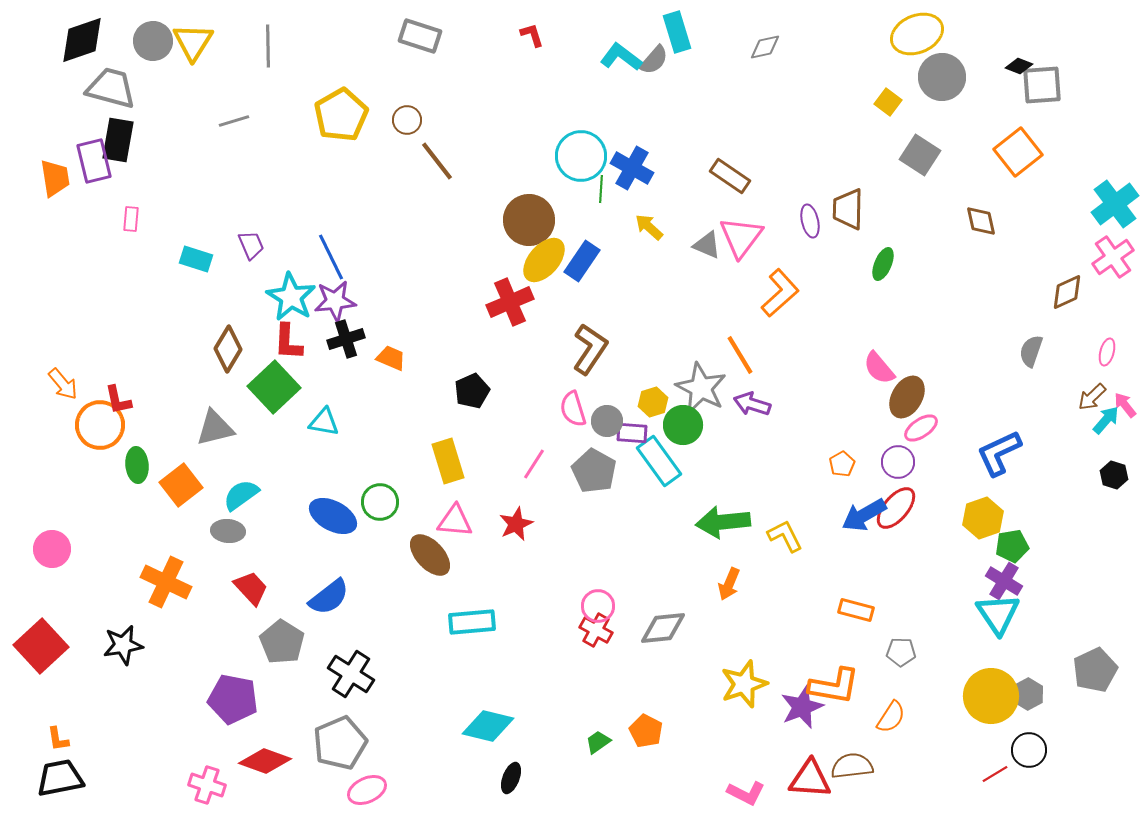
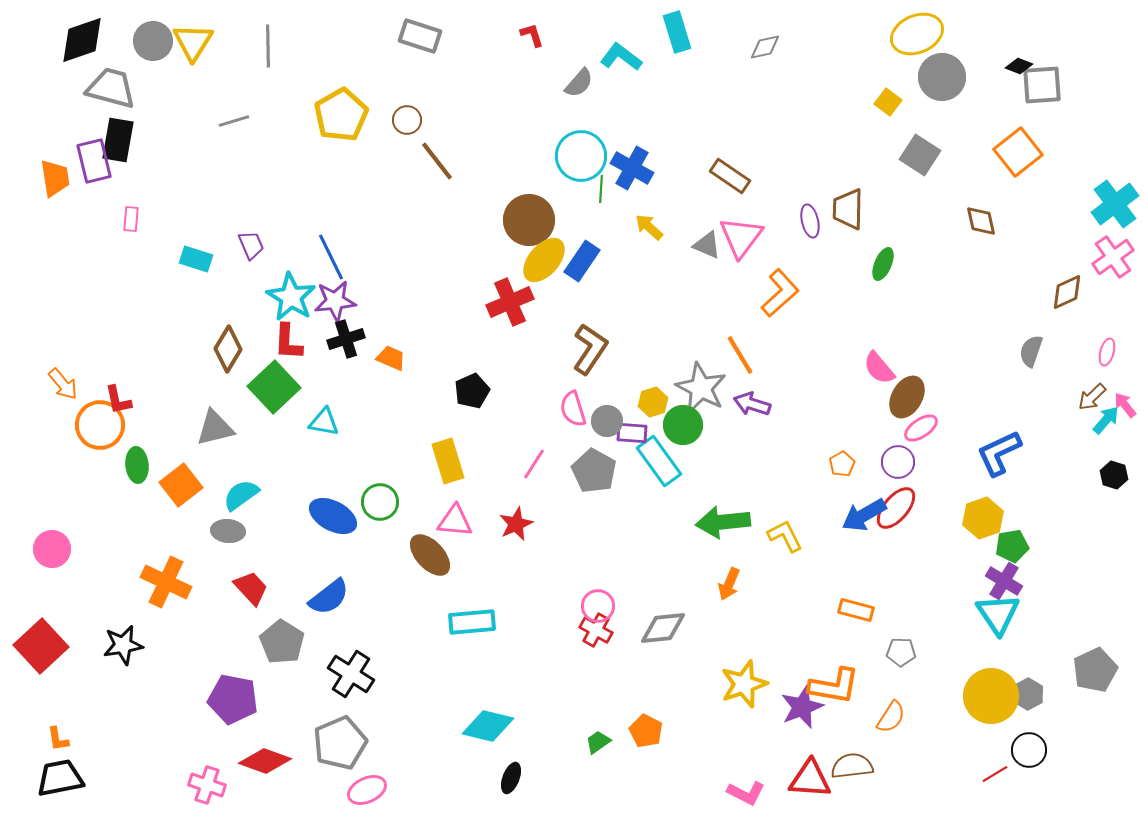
gray semicircle at (654, 60): moved 75 px left, 23 px down
